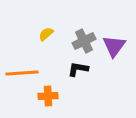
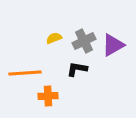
yellow semicircle: moved 8 px right, 4 px down; rotated 21 degrees clockwise
purple triangle: moved 1 px left, 1 px up; rotated 25 degrees clockwise
black L-shape: moved 1 px left
orange line: moved 3 px right
